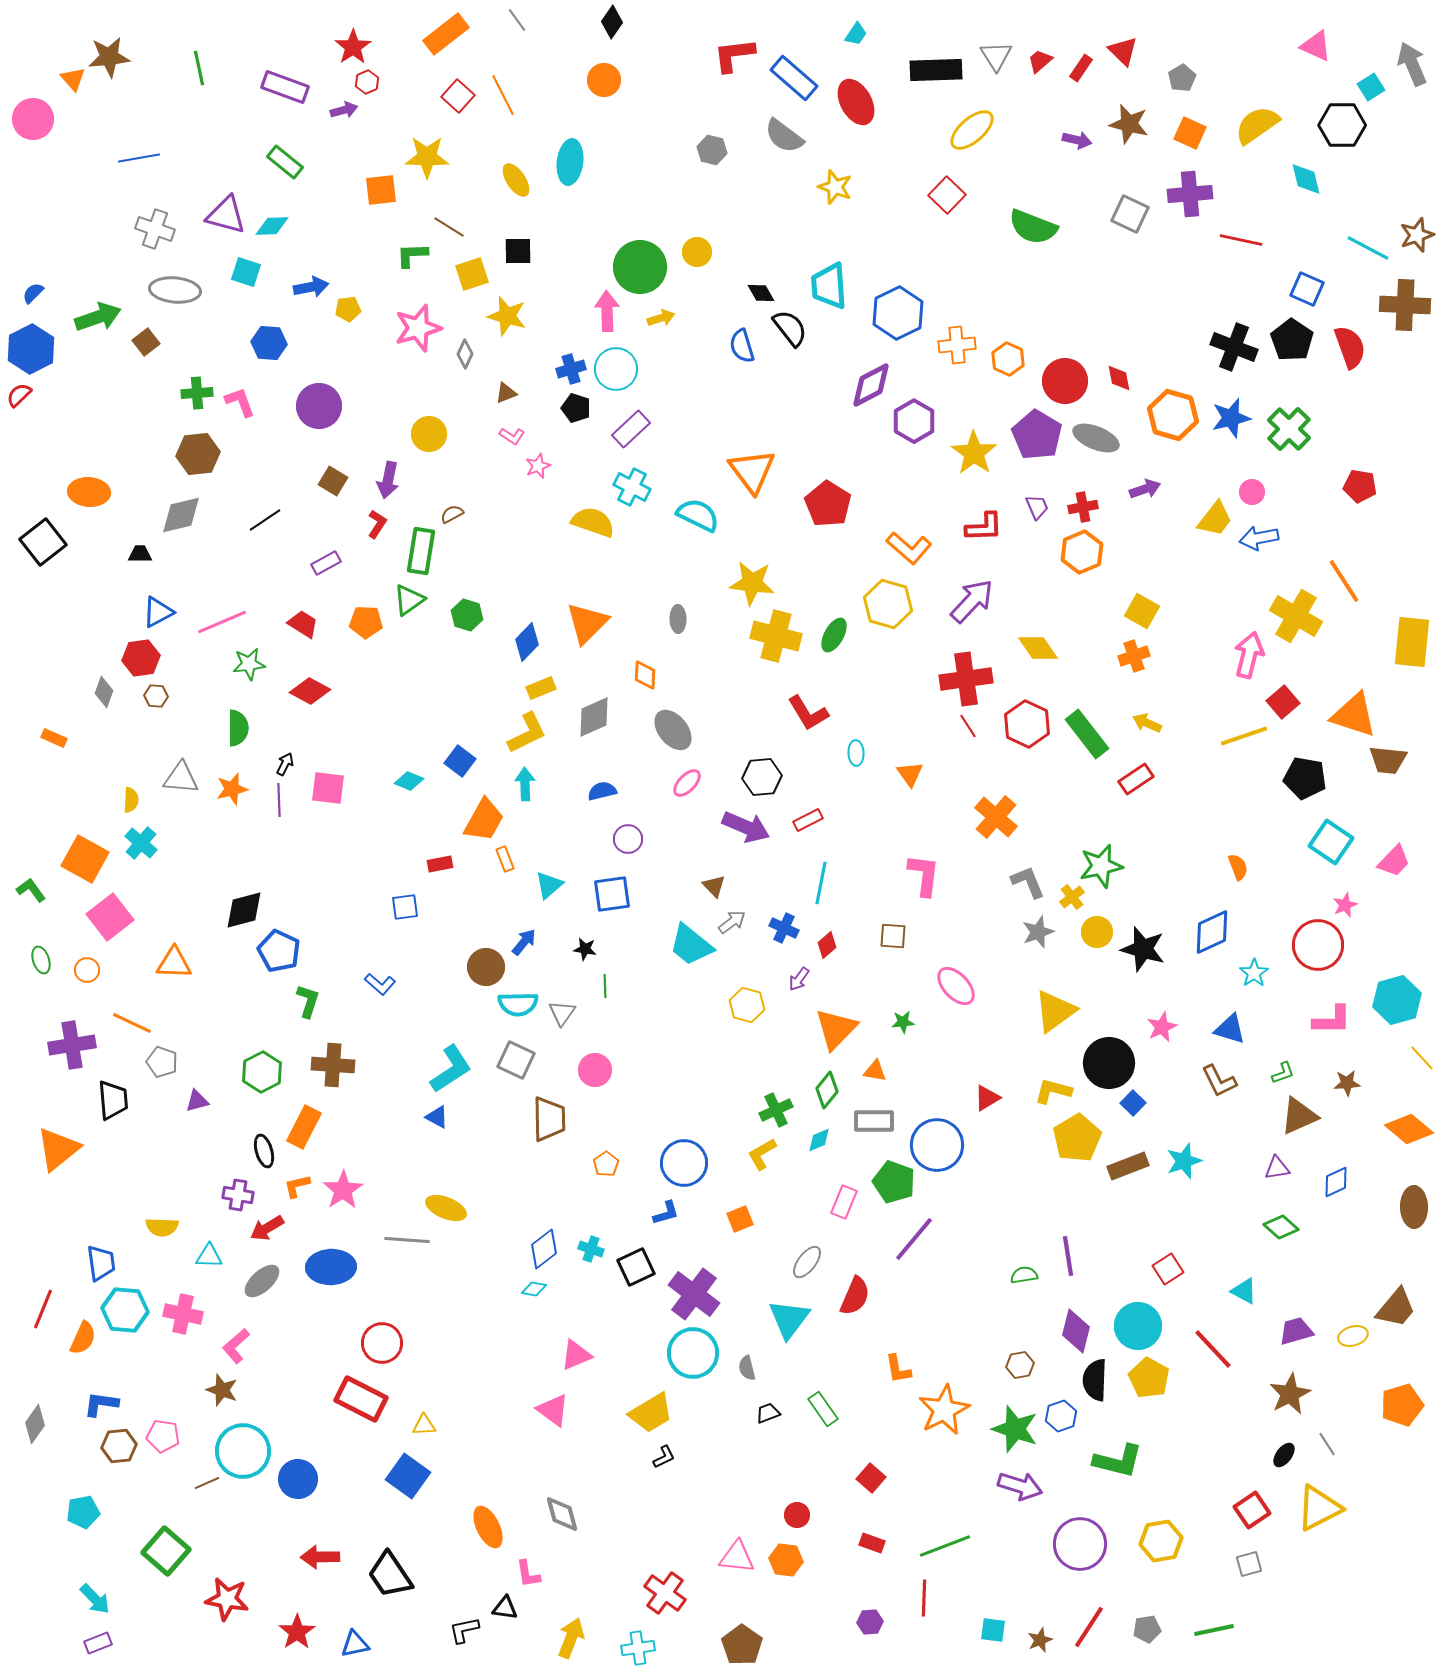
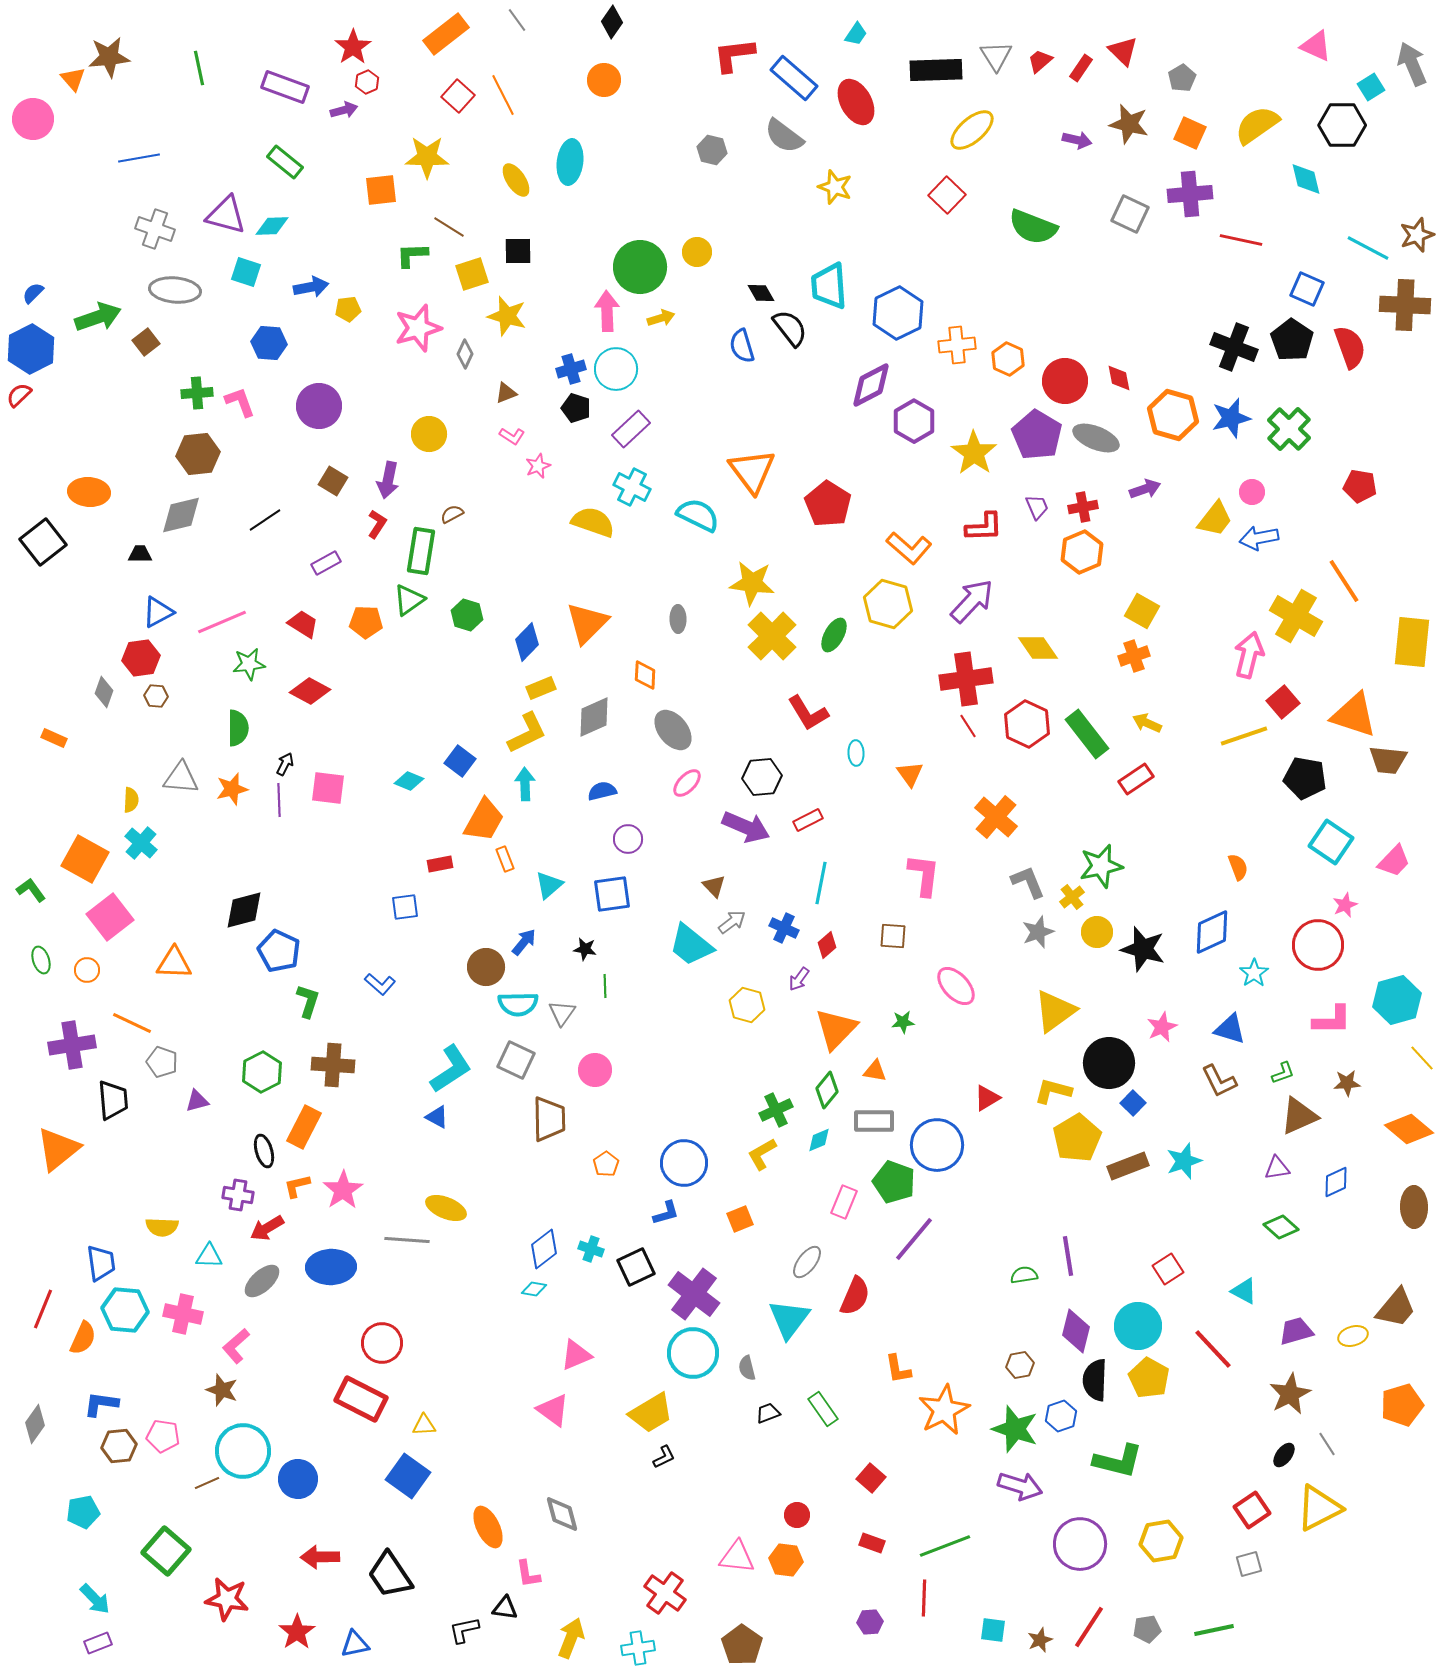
yellow cross at (776, 636): moved 4 px left; rotated 30 degrees clockwise
